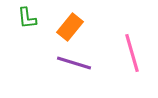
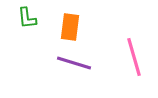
orange rectangle: rotated 32 degrees counterclockwise
pink line: moved 2 px right, 4 px down
